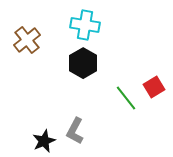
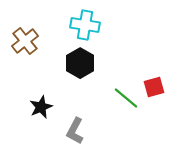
brown cross: moved 2 px left, 1 px down
black hexagon: moved 3 px left
red square: rotated 15 degrees clockwise
green line: rotated 12 degrees counterclockwise
black star: moved 3 px left, 34 px up
